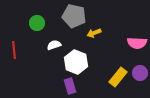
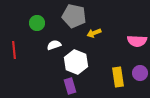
pink semicircle: moved 2 px up
yellow rectangle: rotated 48 degrees counterclockwise
